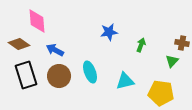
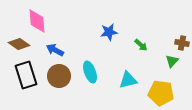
green arrow: rotated 112 degrees clockwise
cyan triangle: moved 3 px right, 1 px up
